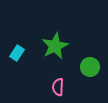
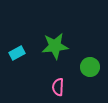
green star: rotated 20 degrees clockwise
cyan rectangle: rotated 28 degrees clockwise
